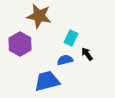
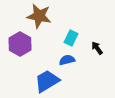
black arrow: moved 10 px right, 6 px up
blue semicircle: moved 2 px right
blue trapezoid: rotated 16 degrees counterclockwise
